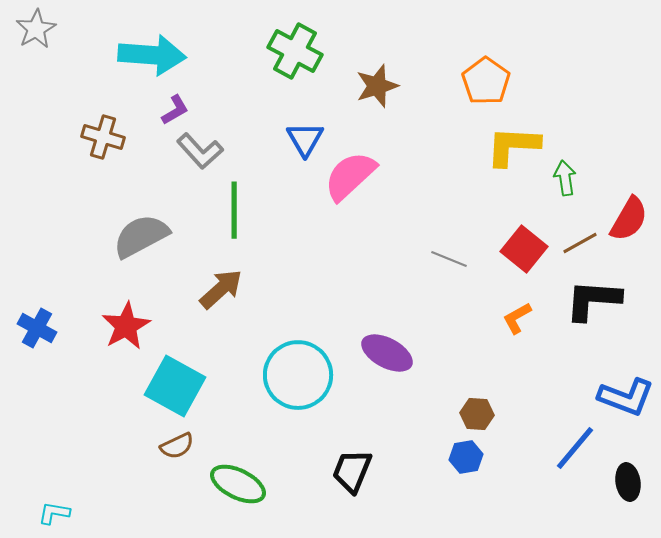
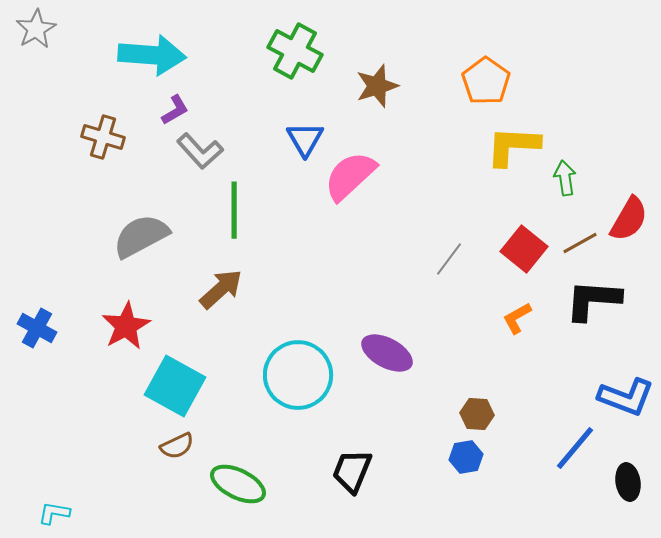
gray line: rotated 75 degrees counterclockwise
